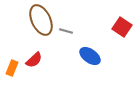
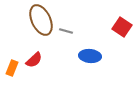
blue ellipse: rotated 30 degrees counterclockwise
